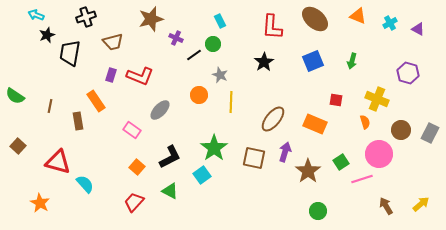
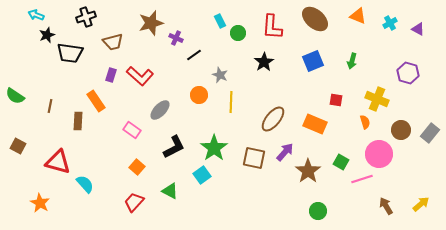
brown star at (151, 19): moved 4 px down
green circle at (213, 44): moved 25 px right, 11 px up
black trapezoid at (70, 53): rotated 92 degrees counterclockwise
red L-shape at (140, 76): rotated 20 degrees clockwise
brown rectangle at (78, 121): rotated 12 degrees clockwise
gray rectangle at (430, 133): rotated 12 degrees clockwise
brown square at (18, 146): rotated 14 degrees counterclockwise
purple arrow at (285, 152): rotated 24 degrees clockwise
black L-shape at (170, 157): moved 4 px right, 10 px up
green square at (341, 162): rotated 28 degrees counterclockwise
